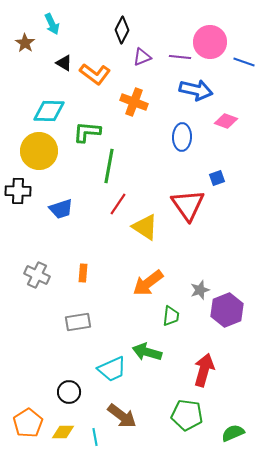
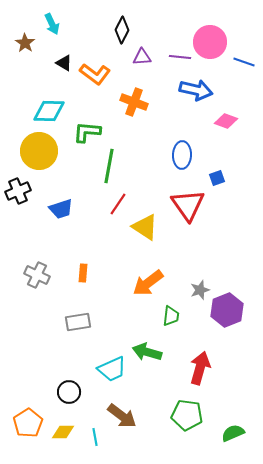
purple triangle: rotated 18 degrees clockwise
blue ellipse: moved 18 px down
black cross: rotated 25 degrees counterclockwise
red arrow: moved 4 px left, 2 px up
